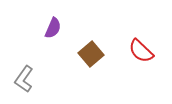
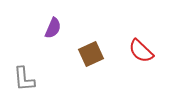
brown square: rotated 15 degrees clockwise
gray L-shape: rotated 40 degrees counterclockwise
